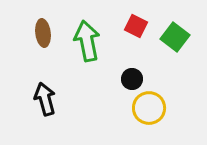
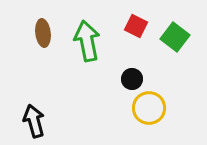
black arrow: moved 11 px left, 22 px down
